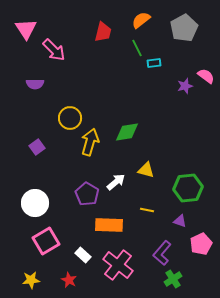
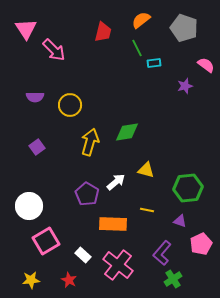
gray pentagon: rotated 24 degrees counterclockwise
pink semicircle: moved 11 px up
purple semicircle: moved 13 px down
yellow circle: moved 13 px up
white circle: moved 6 px left, 3 px down
orange rectangle: moved 4 px right, 1 px up
